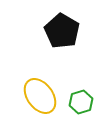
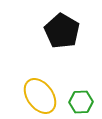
green hexagon: rotated 15 degrees clockwise
